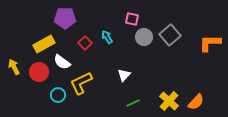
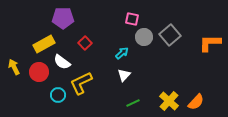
purple pentagon: moved 2 px left
cyan arrow: moved 15 px right, 16 px down; rotated 80 degrees clockwise
